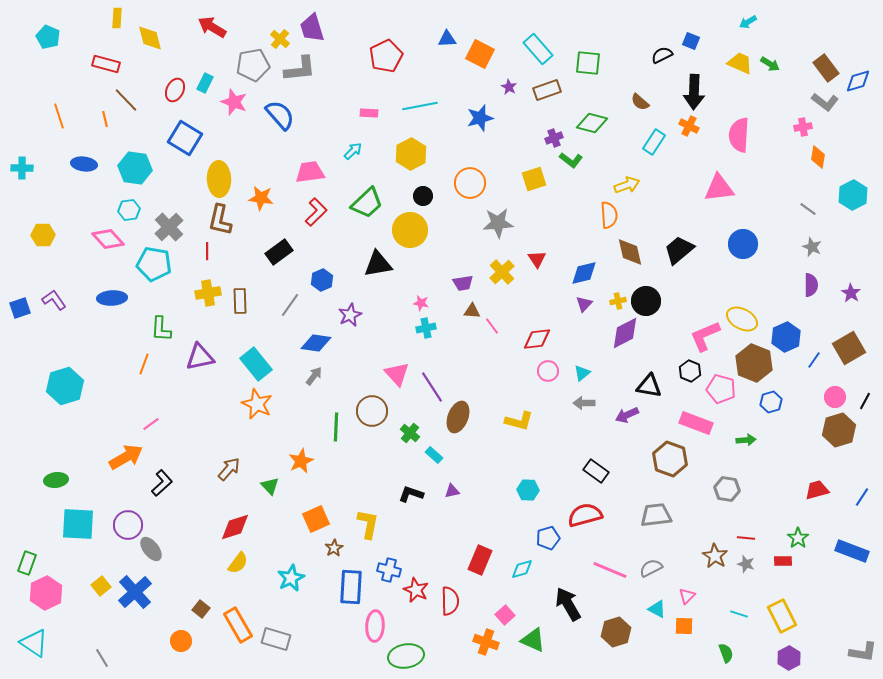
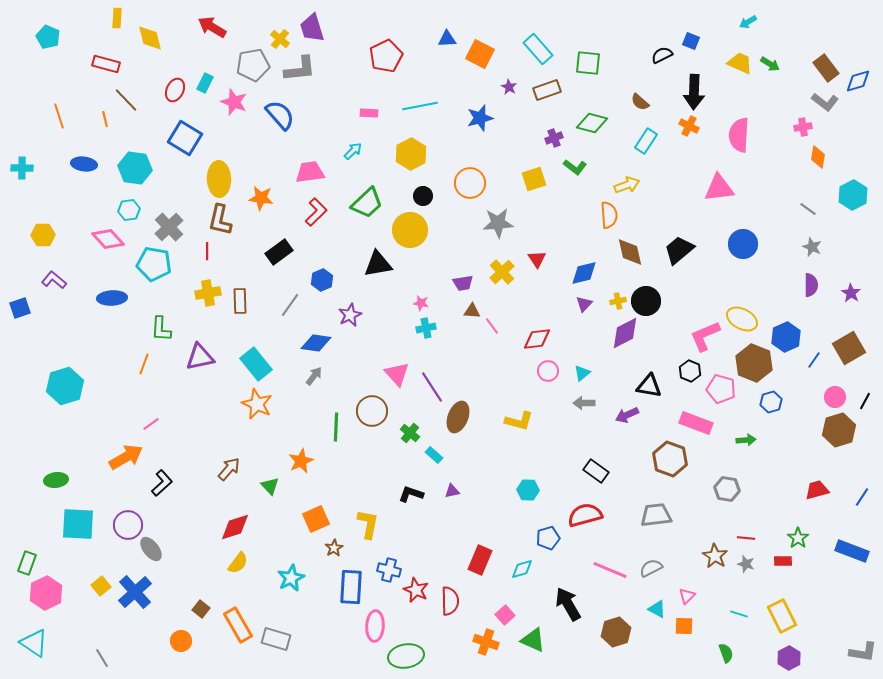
cyan rectangle at (654, 142): moved 8 px left, 1 px up
green L-shape at (571, 160): moved 4 px right, 7 px down
purple L-shape at (54, 300): moved 20 px up; rotated 15 degrees counterclockwise
